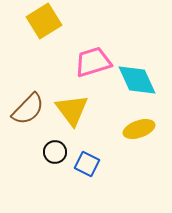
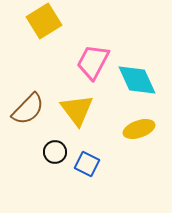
pink trapezoid: rotated 45 degrees counterclockwise
yellow triangle: moved 5 px right
